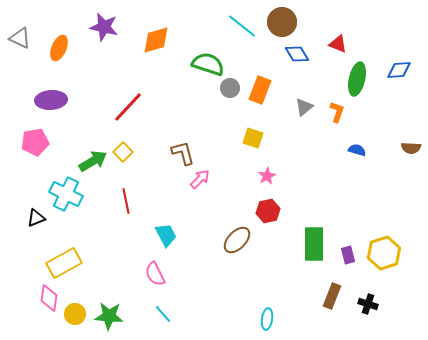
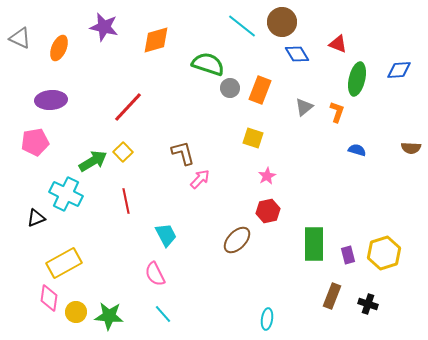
yellow circle at (75, 314): moved 1 px right, 2 px up
